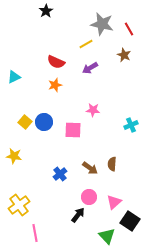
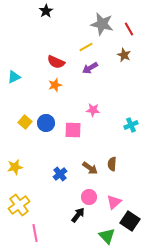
yellow line: moved 3 px down
blue circle: moved 2 px right, 1 px down
yellow star: moved 1 px right, 11 px down; rotated 21 degrees counterclockwise
